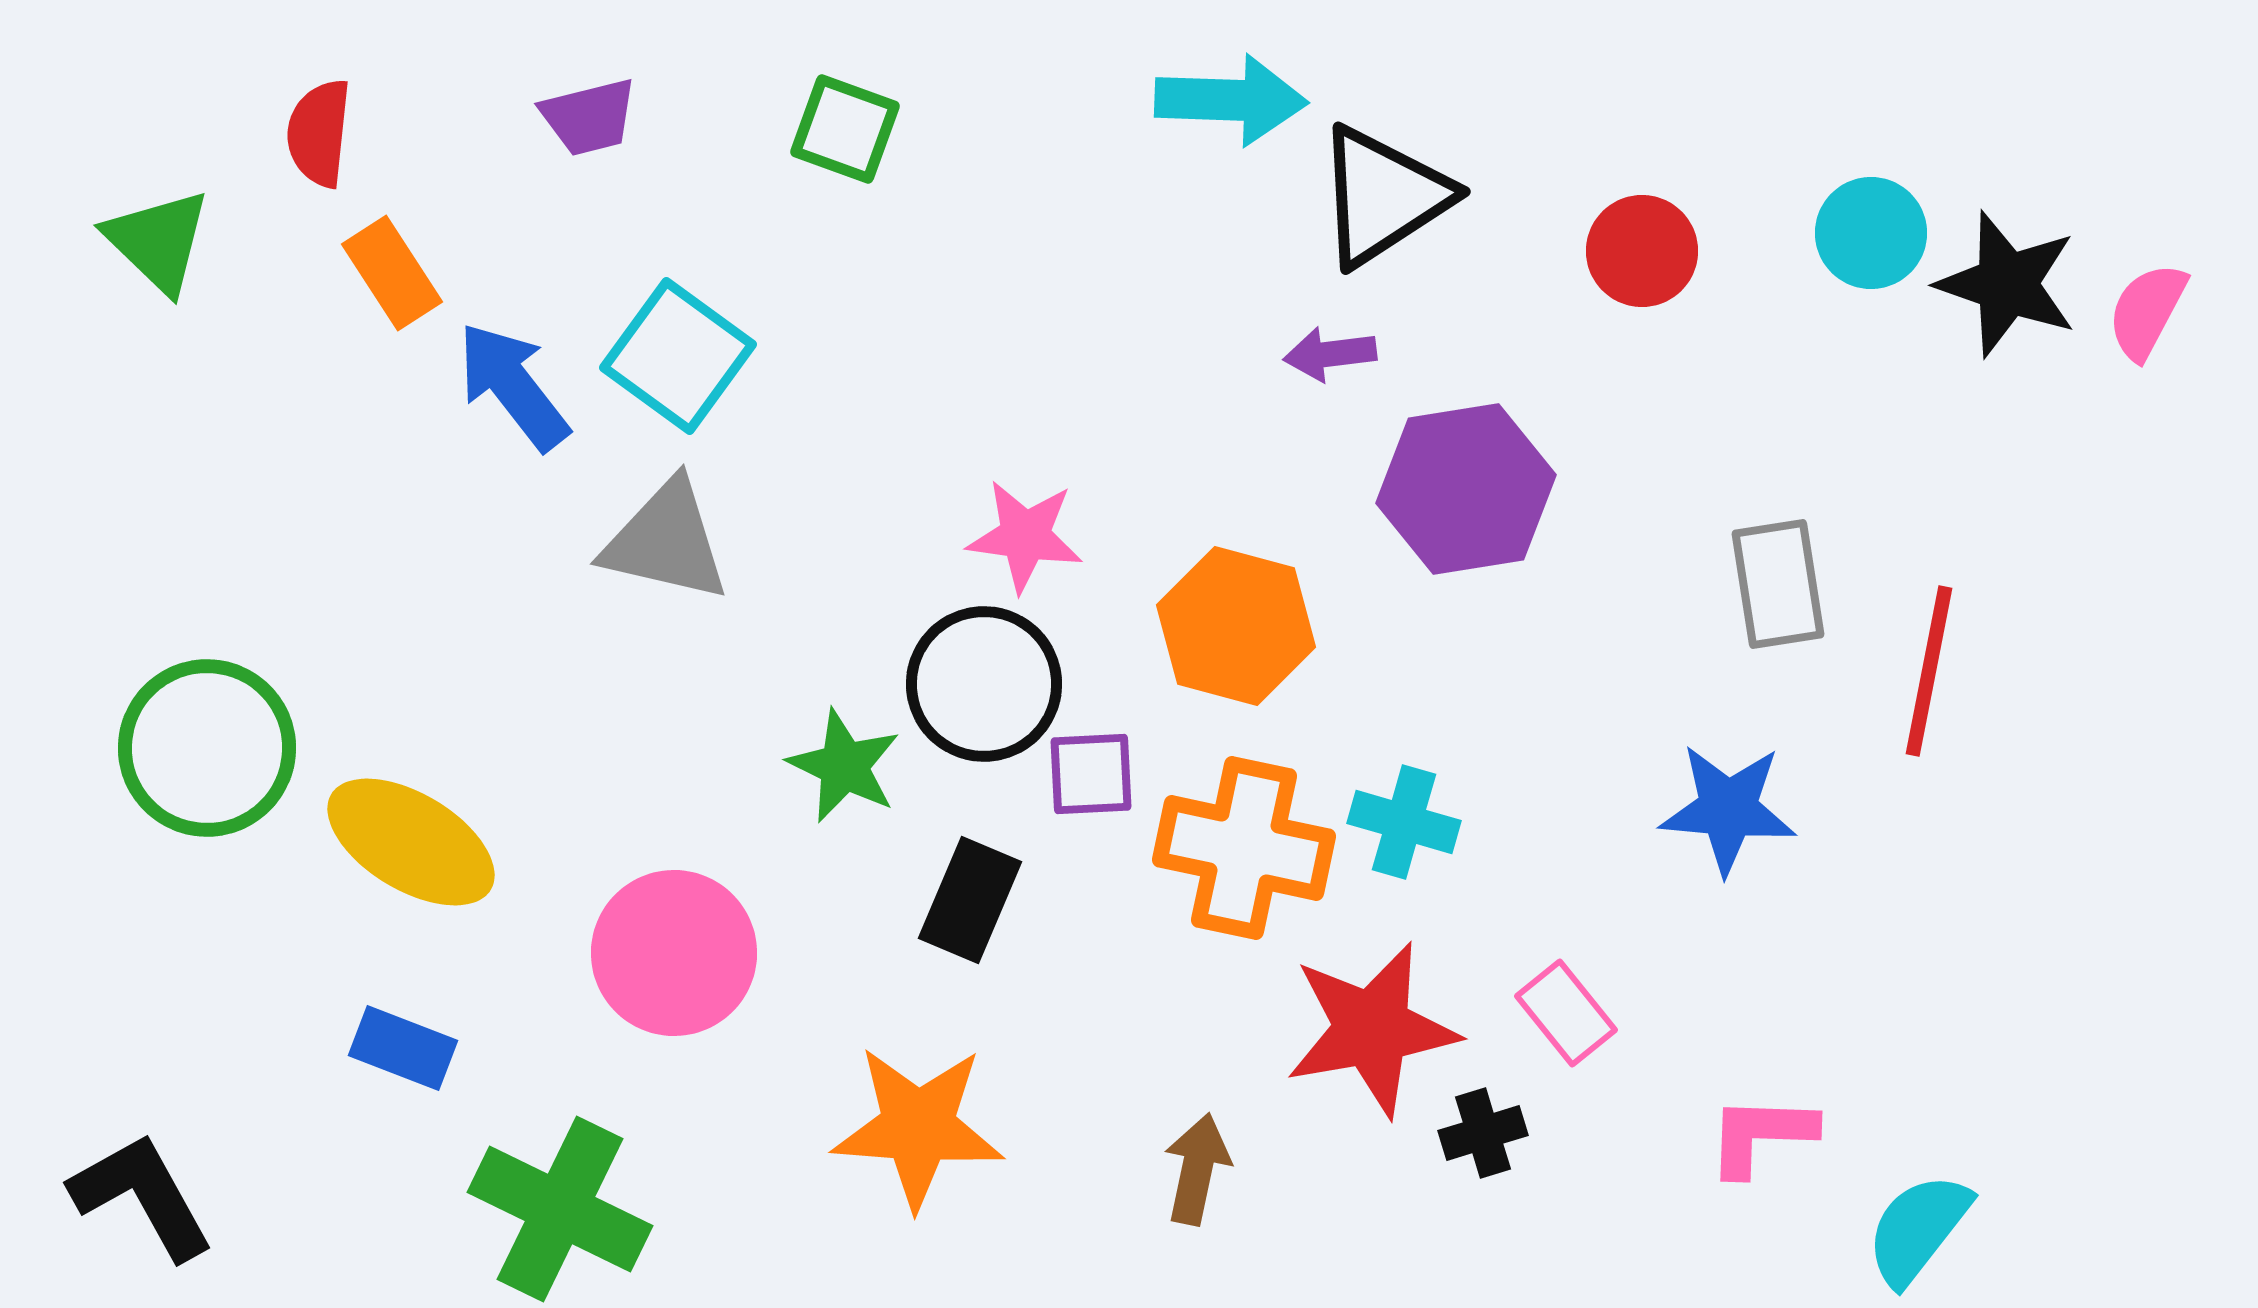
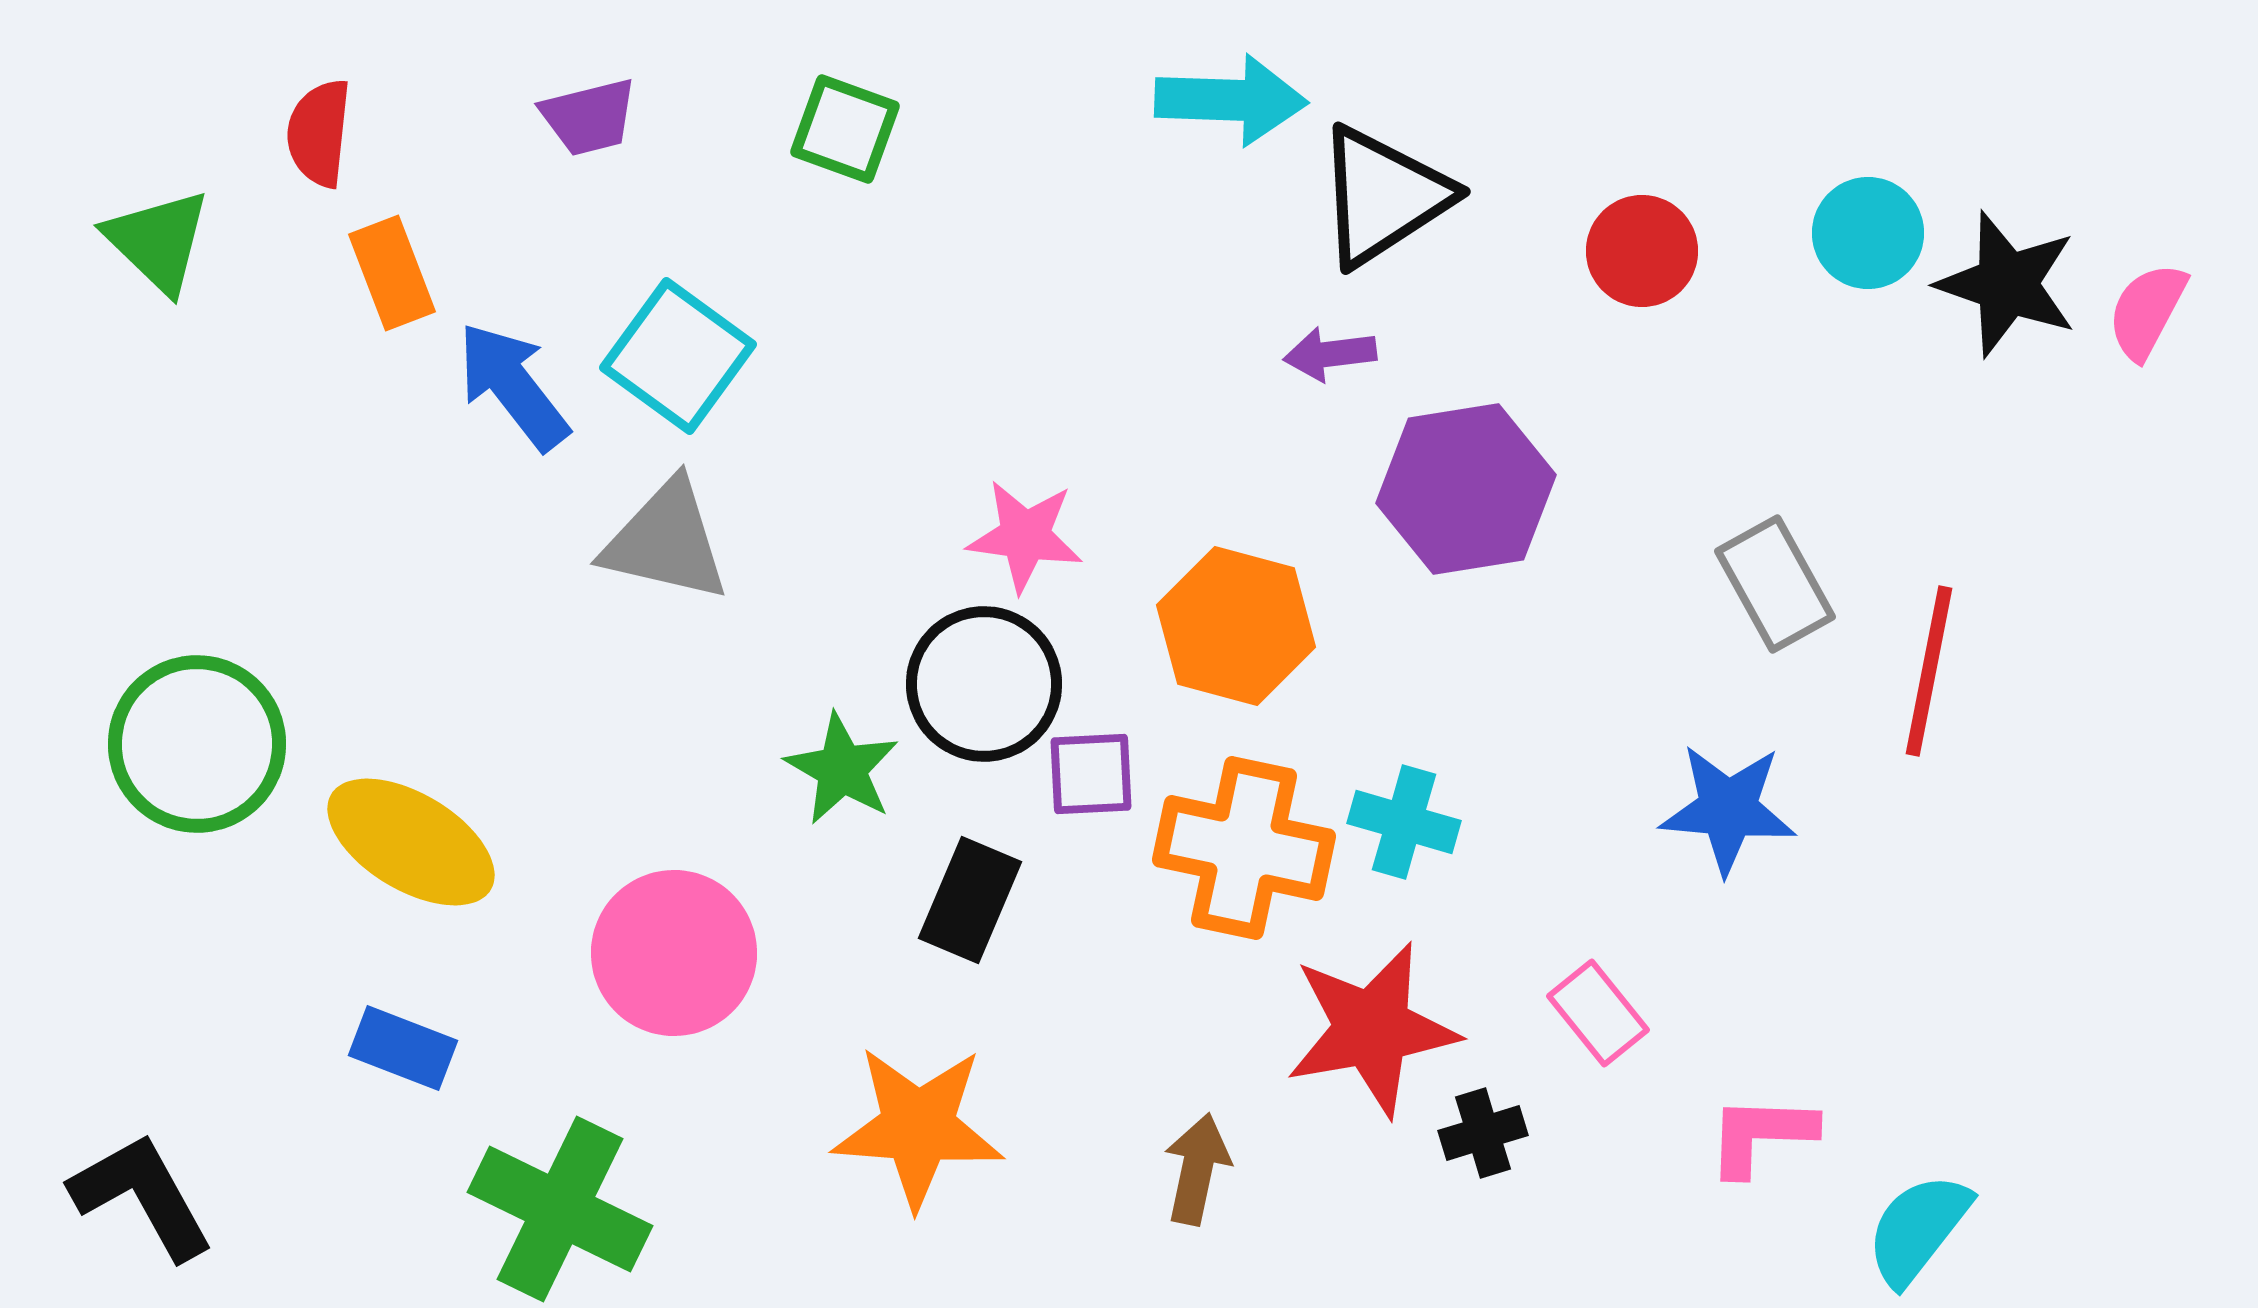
cyan circle: moved 3 px left
orange rectangle: rotated 12 degrees clockwise
gray rectangle: moved 3 px left; rotated 20 degrees counterclockwise
green circle: moved 10 px left, 4 px up
green star: moved 2 px left, 3 px down; rotated 4 degrees clockwise
pink rectangle: moved 32 px right
